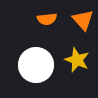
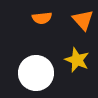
orange semicircle: moved 5 px left, 1 px up
white circle: moved 8 px down
